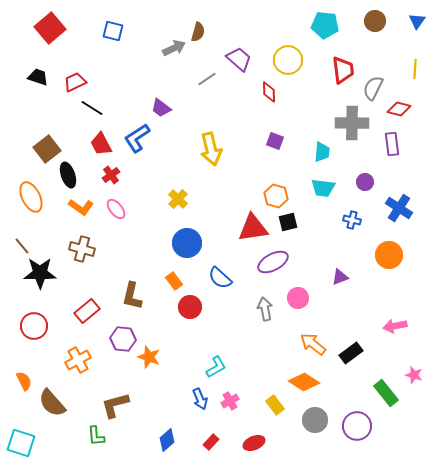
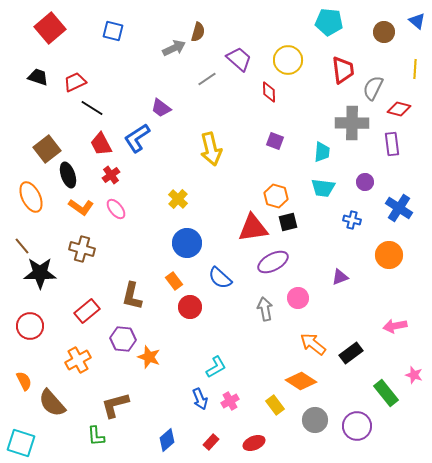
brown circle at (375, 21): moved 9 px right, 11 px down
blue triangle at (417, 21): rotated 24 degrees counterclockwise
cyan pentagon at (325, 25): moved 4 px right, 3 px up
red circle at (34, 326): moved 4 px left
orange diamond at (304, 382): moved 3 px left, 1 px up
